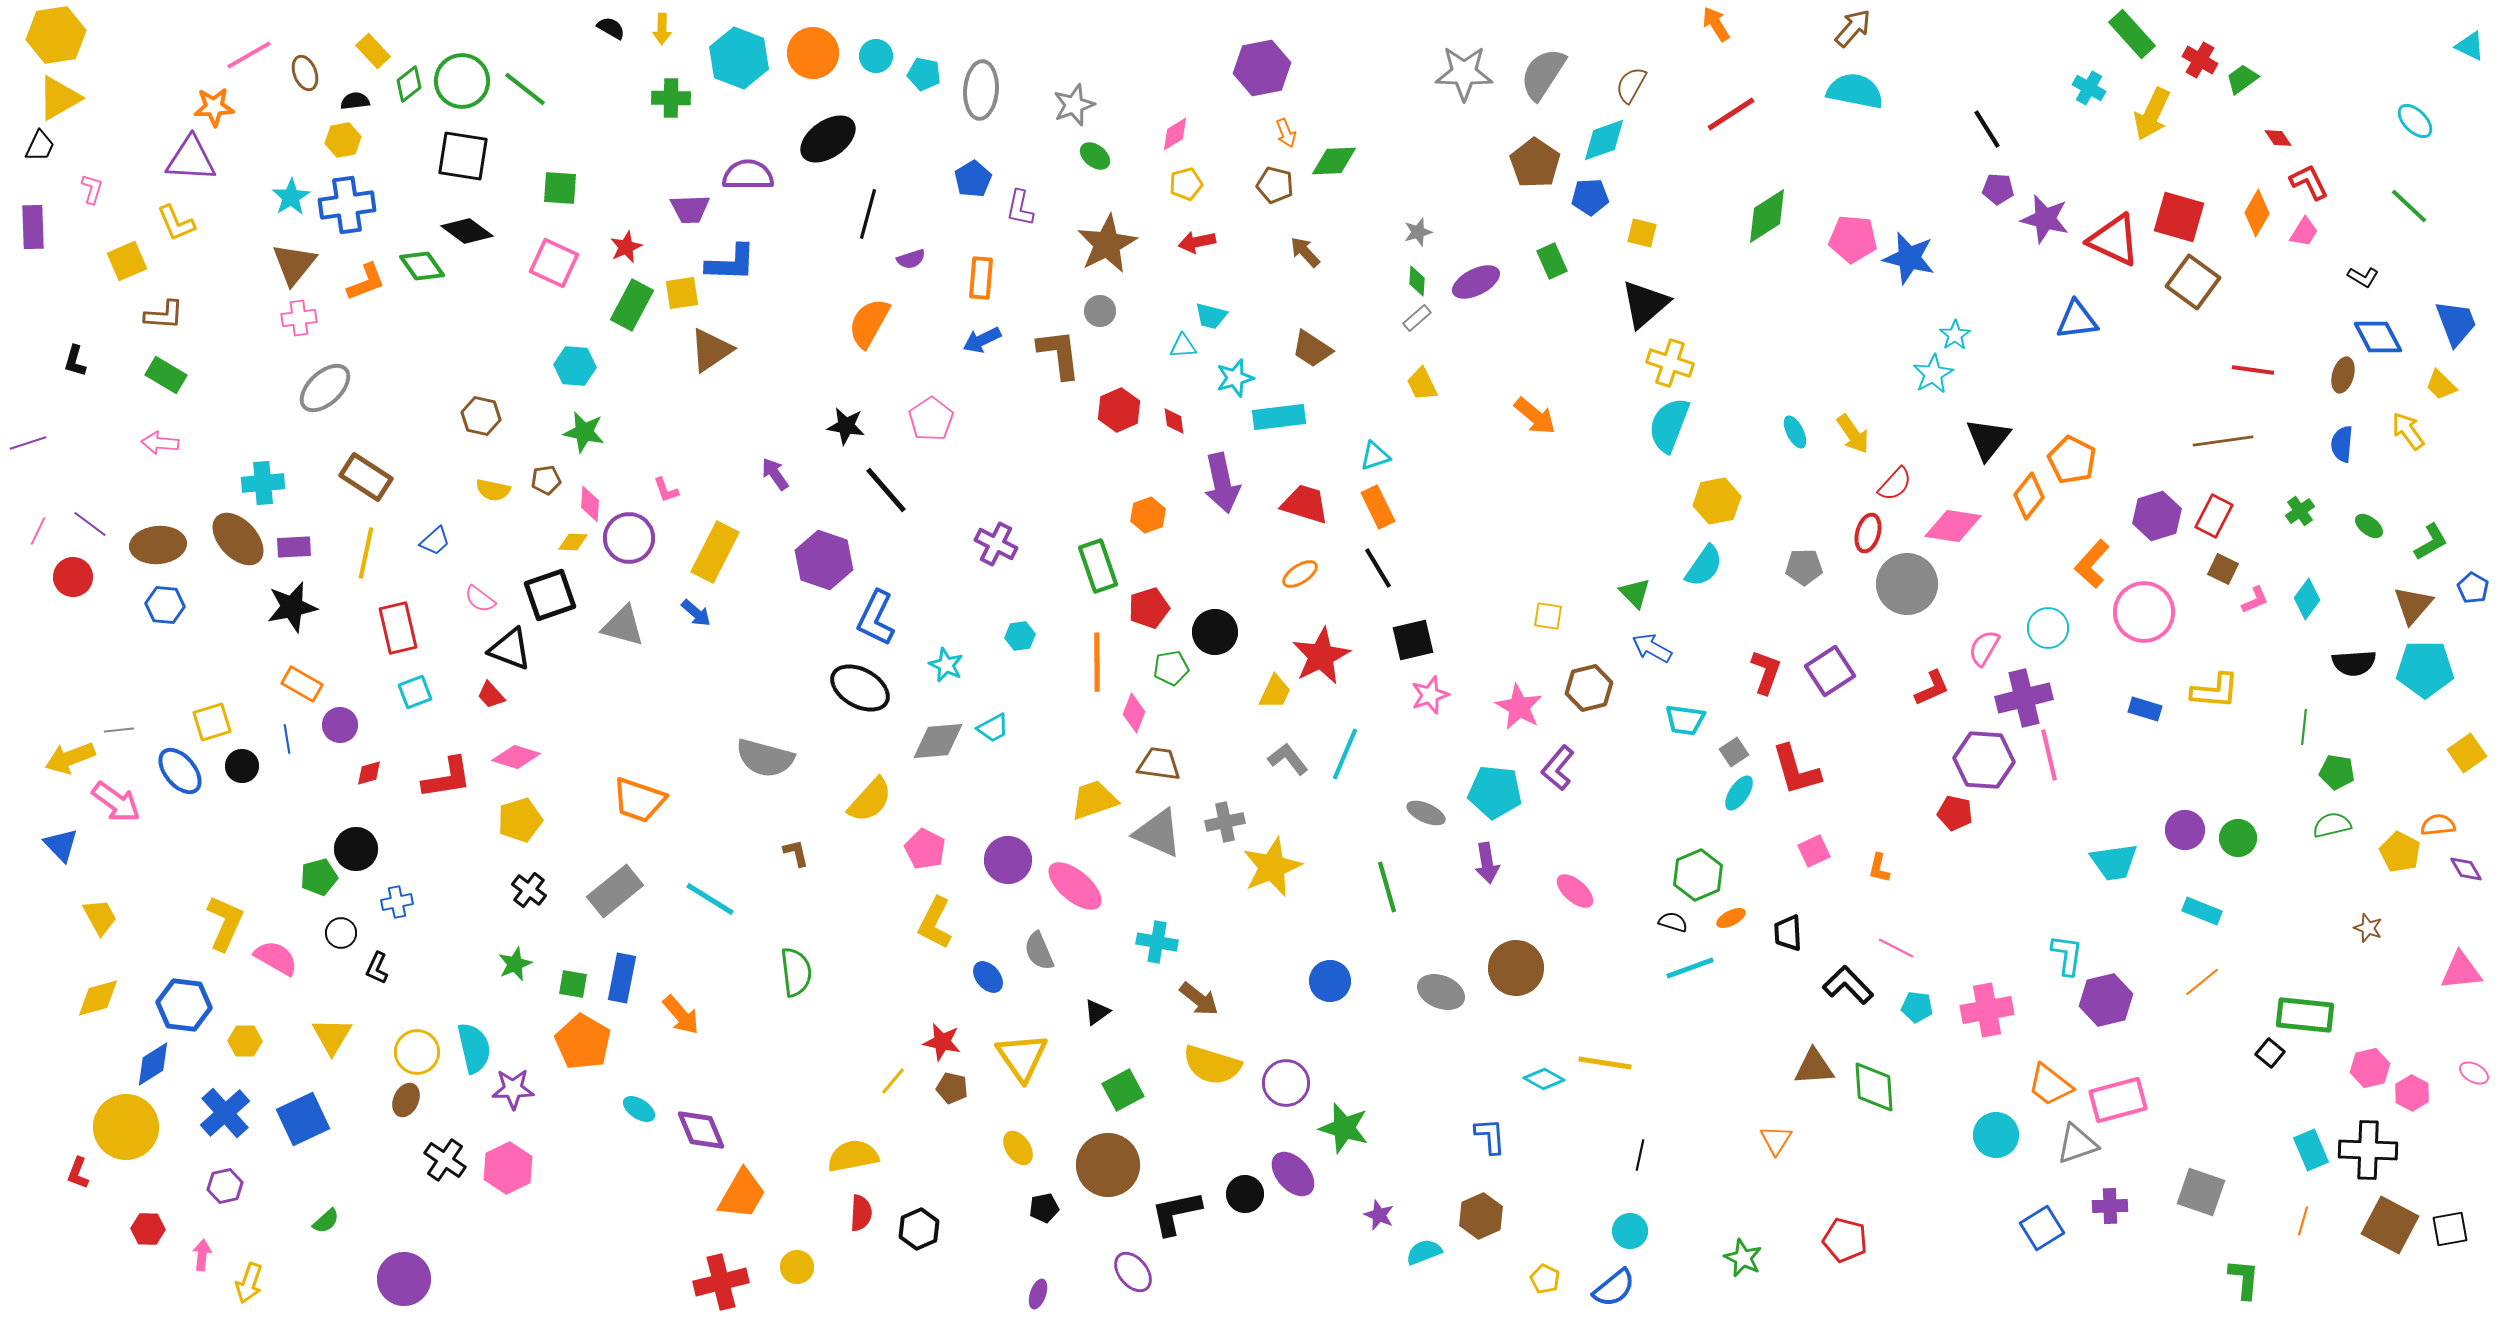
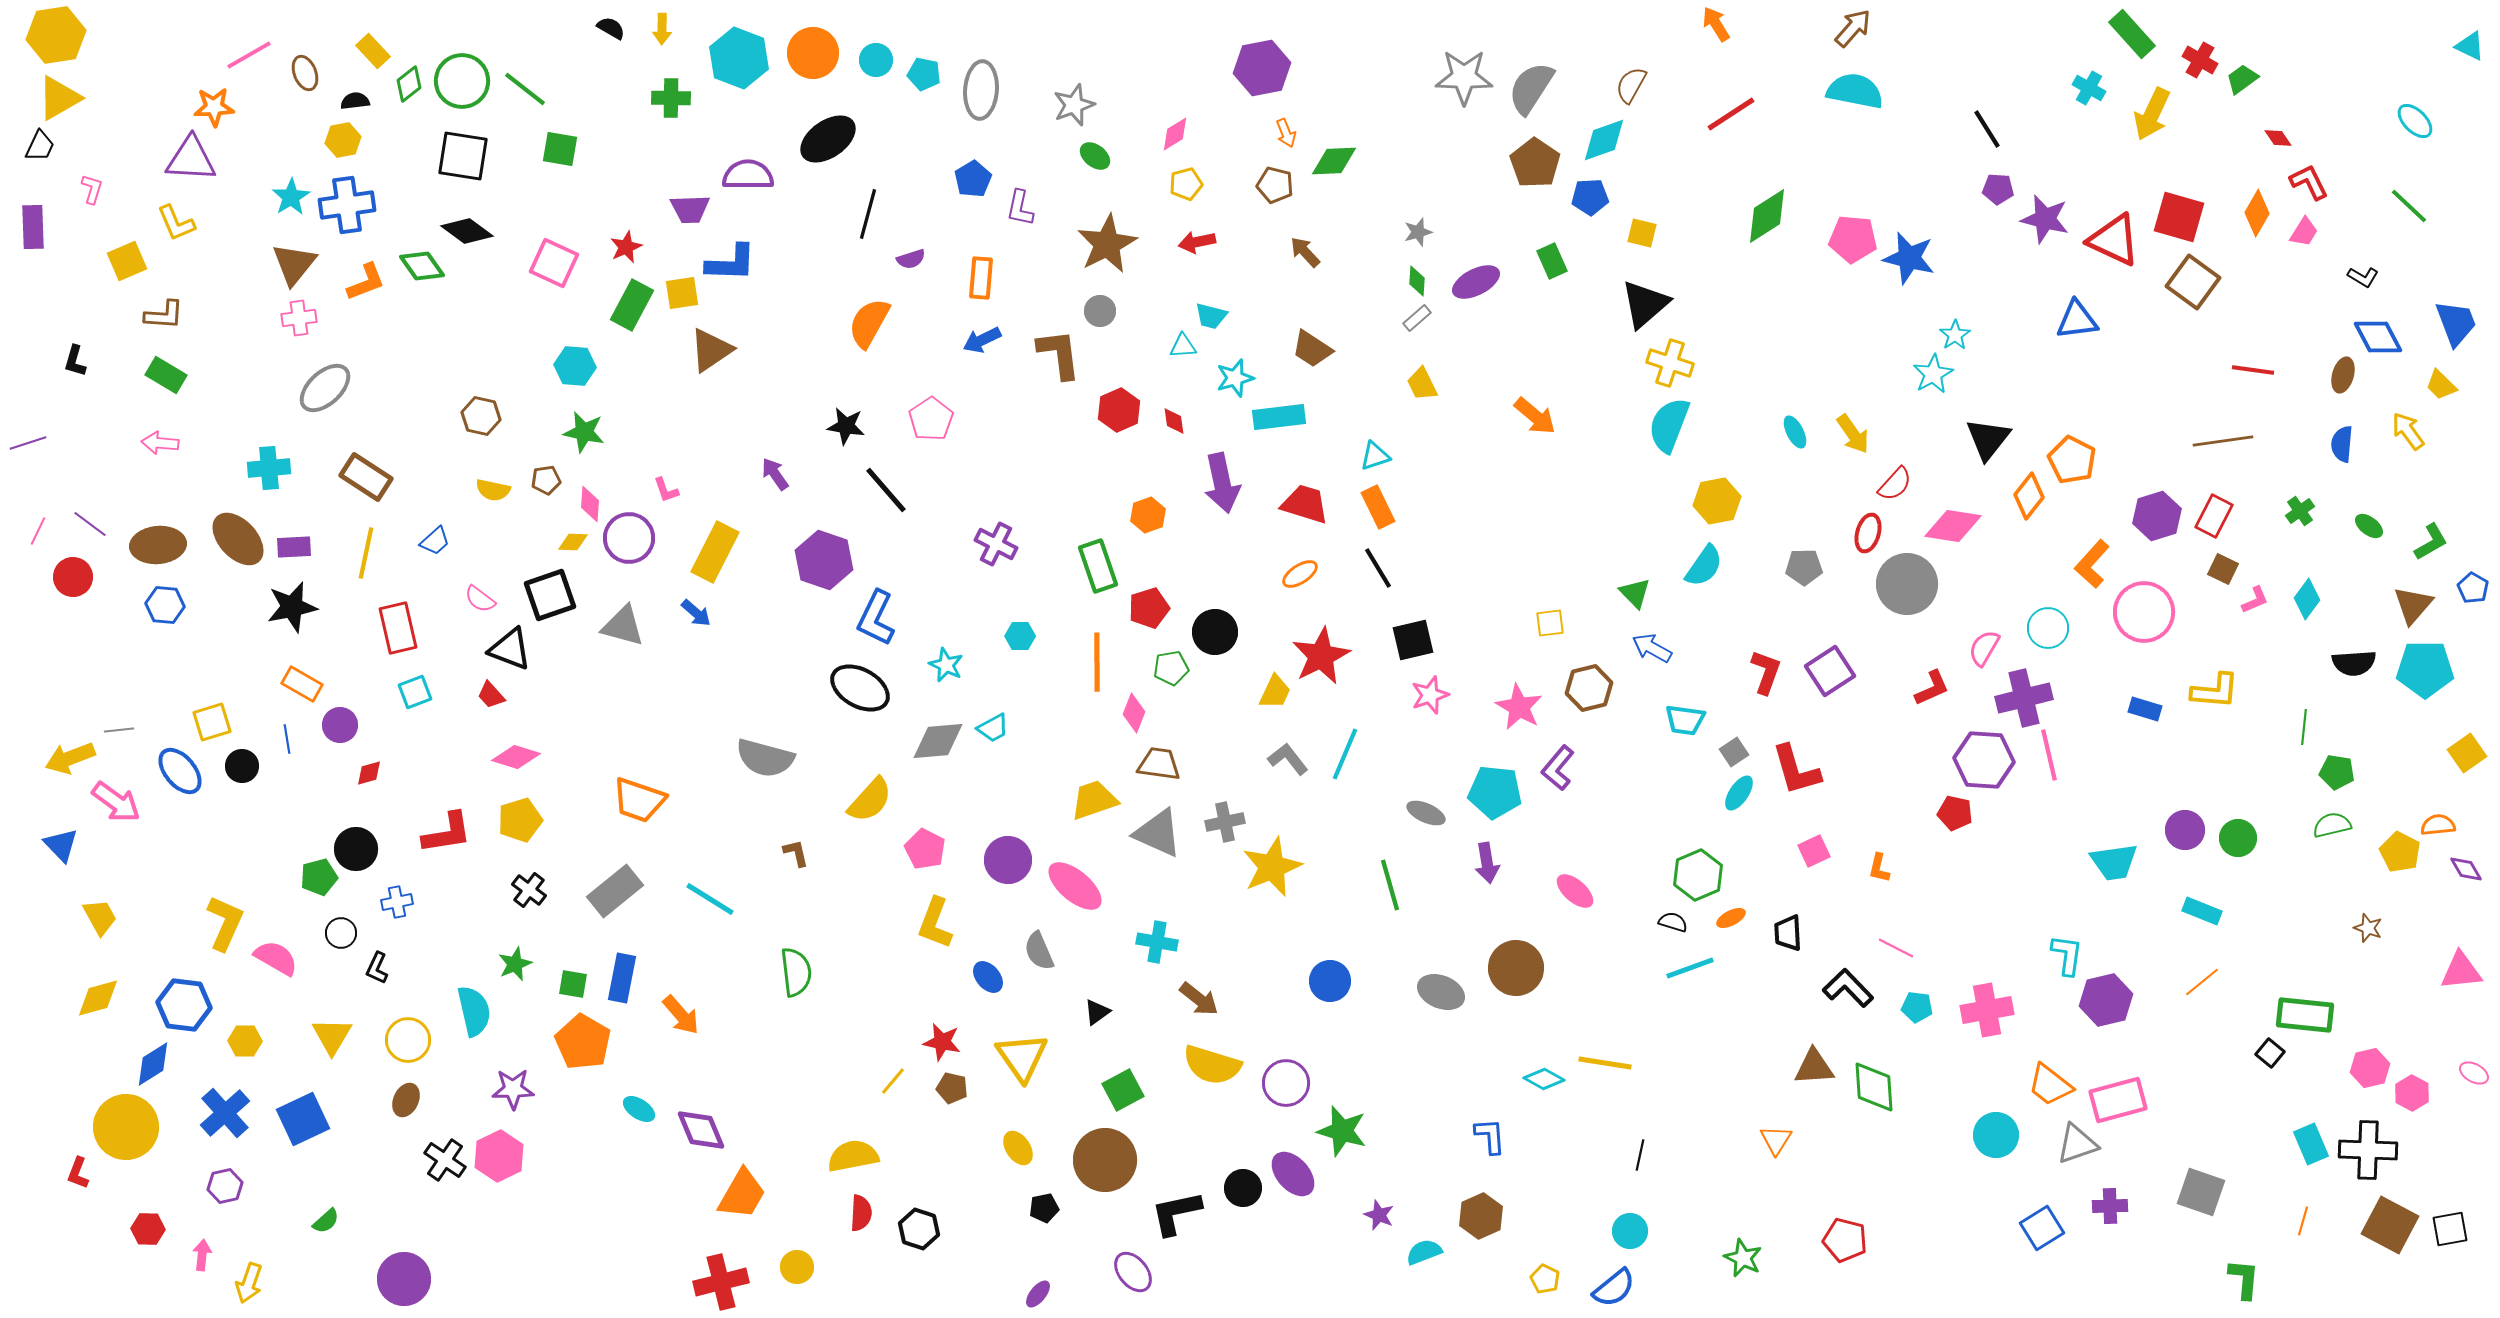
cyan circle at (876, 56): moved 4 px down
gray star at (1464, 73): moved 4 px down
gray semicircle at (1543, 74): moved 12 px left, 14 px down
green square at (560, 188): moved 39 px up; rotated 6 degrees clockwise
cyan cross at (263, 483): moved 6 px right, 15 px up
yellow square at (1548, 616): moved 2 px right, 7 px down; rotated 16 degrees counterclockwise
cyan hexagon at (1020, 636): rotated 8 degrees clockwise
red L-shape at (447, 778): moved 55 px down
green line at (1387, 887): moved 3 px right, 2 px up
yellow L-shape at (935, 923): rotated 6 degrees counterclockwise
black L-shape at (1848, 985): moved 3 px down
cyan semicircle at (474, 1048): moved 37 px up
yellow circle at (417, 1052): moved 9 px left, 12 px up
green star at (1344, 1128): moved 2 px left, 3 px down
cyan rectangle at (2311, 1150): moved 6 px up
brown circle at (1108, 1165): moved 3 px left, 5 px up
pink hexagon at (508, 1168): moved 9 px left, 12 px up
black circle at (1245, 1194): moved 2 px left, 6 px up
black hexagon at (919, 1229): rotated 18 degrees counterclockwise
purple ellipse at (1038, 1294): rotated 20 degrees clockwise
